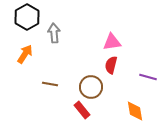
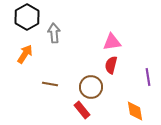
purple line: rotated 66 degrees clockwise
